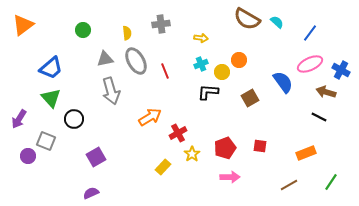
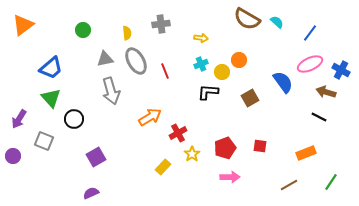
gray square: moved 2 px left
purple circle: moved 15 px left
